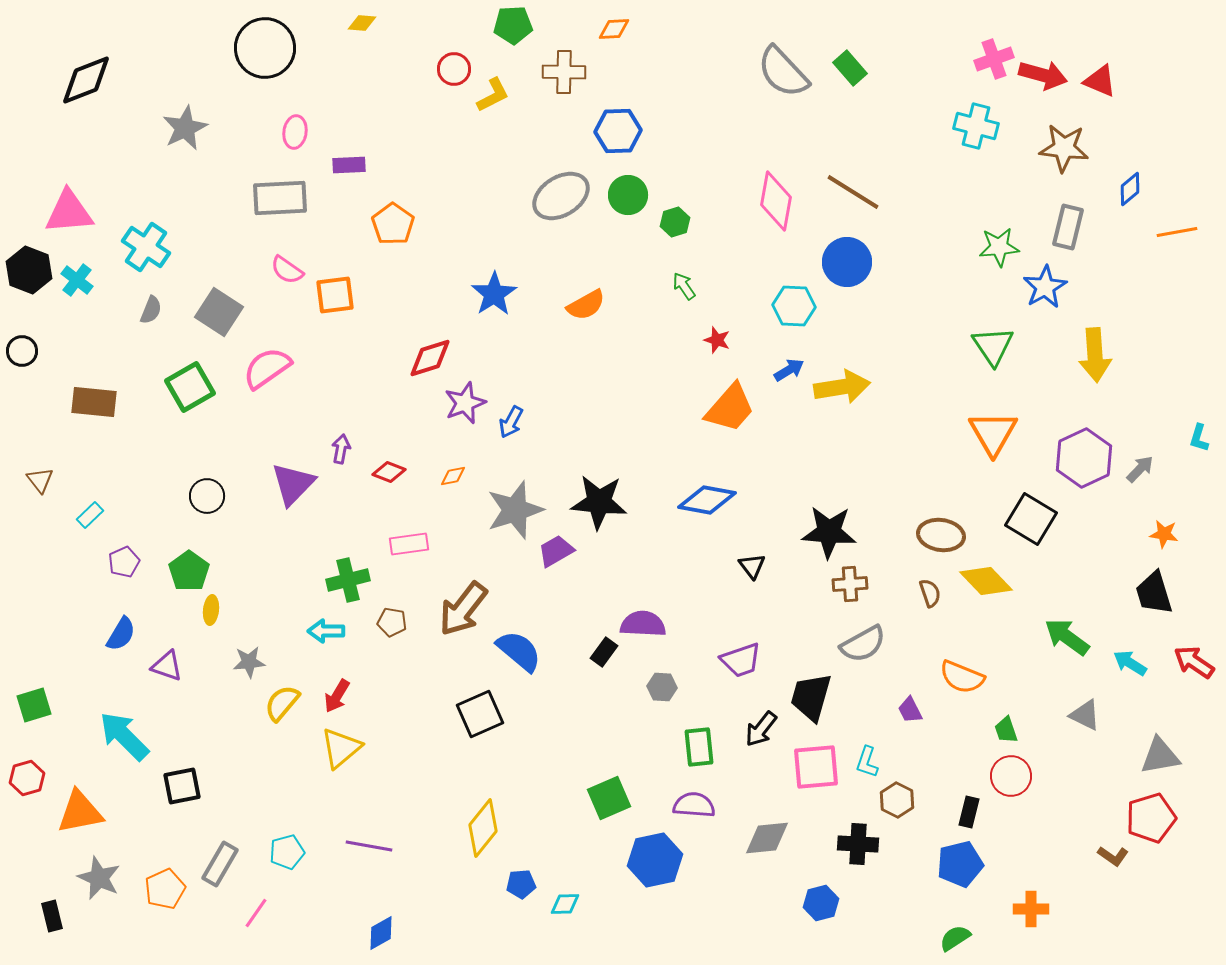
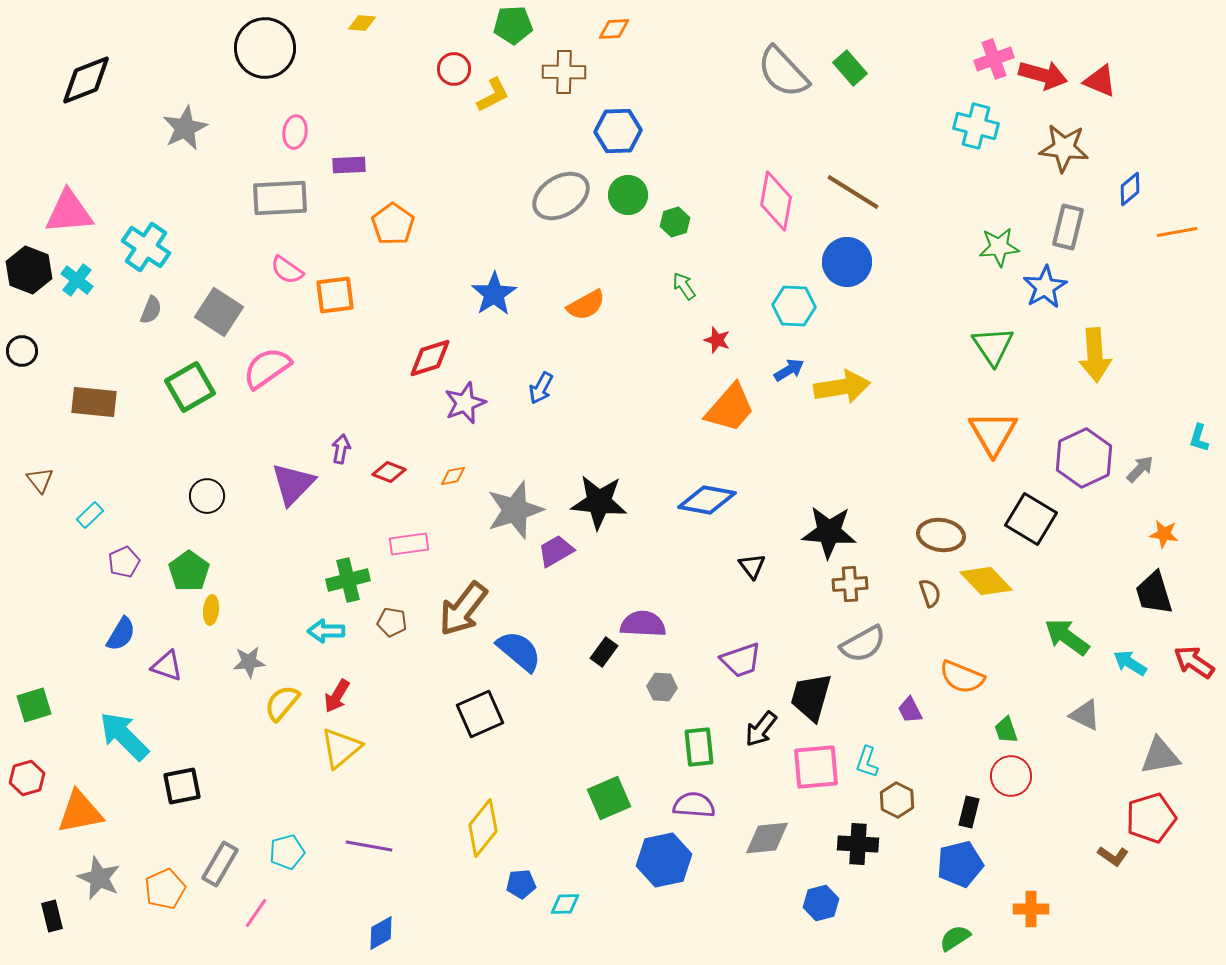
blue arrow at (511, 422): moved 30 px right, 34 px up
blue hexagon at (655, 860): moved 9 px right
